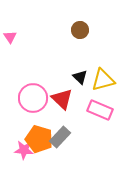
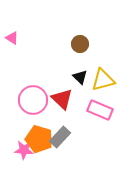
brown circle: moved 14 px down
pink triangle: moved 2 px right, 1 px down; rotated 24 degrees counterclockwise
pink circle: moved 2 px down
